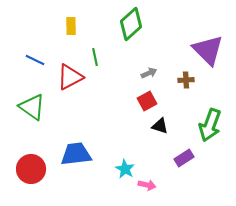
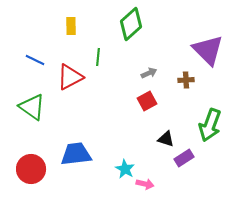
green line: moved 3 px right; rotated 18 degrees clockwise
black triangle: moved 6 px right, 13 px down
pink arrow: moved 2 px left, 1 px up
